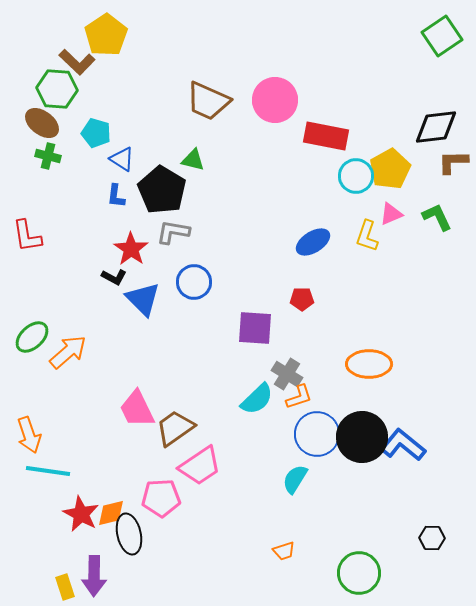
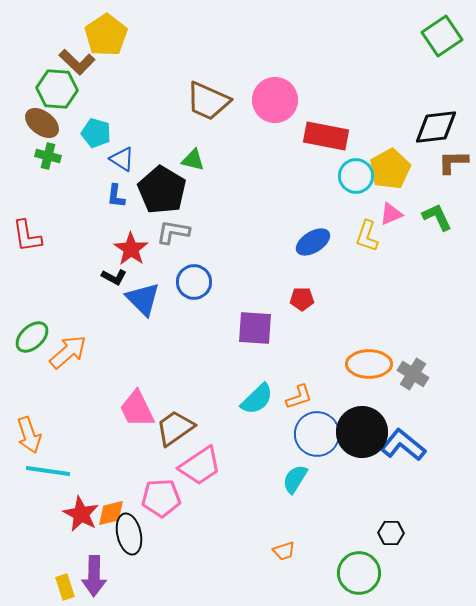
gray cross at (287, 374): moved 126 px right
black circle at (362, 437): moved 5 px up
black hexagon at (432, 538): moved 41 px left, 5 px up
